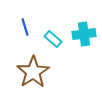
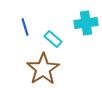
cyan cross: moved 2 px right, 11 px up
brown star: moved 10 px right, 3 px up
